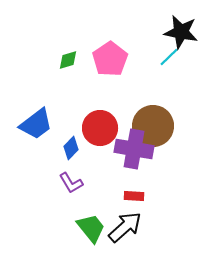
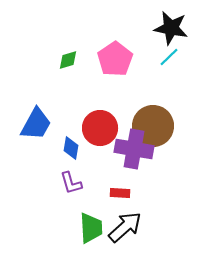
black star: moved 10 px left, 4 px up
pink pentagon: moved 5 px right
blue trapezoid: rotated 24 degrees counterclockwise
blue diamond: rotated 35 degrees counterclockwise
purple L-shape: rotated 15 degrees clockwise
red rectangle: moved 14 px left, 3 px up
green trapezoid: rotated 36 degrees clockwise
